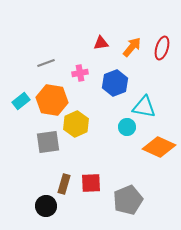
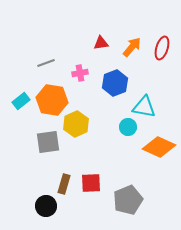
cyan circle: moved 1 px right
